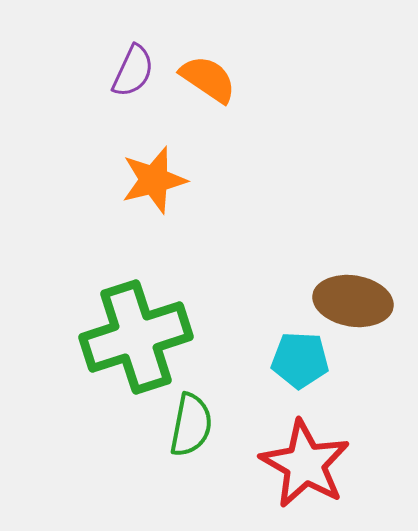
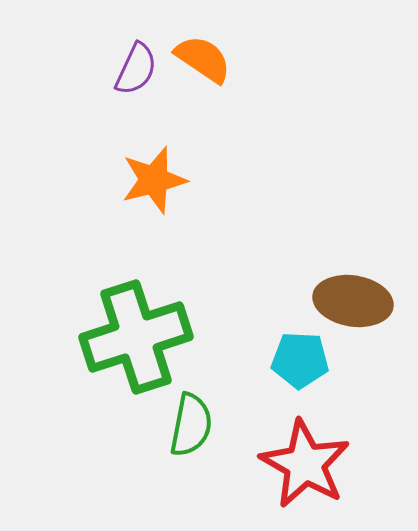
purple semicircle: moved 3 px right, 2 px up
orange semicircle: moved 5 px left, 20 px up
